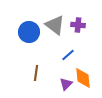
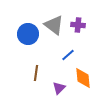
gray triangle: moved 1 px left
blue circle: moved 1 px left, 2 px down
purple triangle: moved 7 px left, 4 px down
